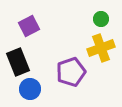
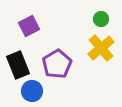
yellow cross: rotated 20 degrees counterclockwise
black rectangle: moved 3 px down
purple pentagon: moved 14 px left, 8 px up; rotated 12 degrees counterclockwise
blue circle: moved 2 px right, 2 px down
